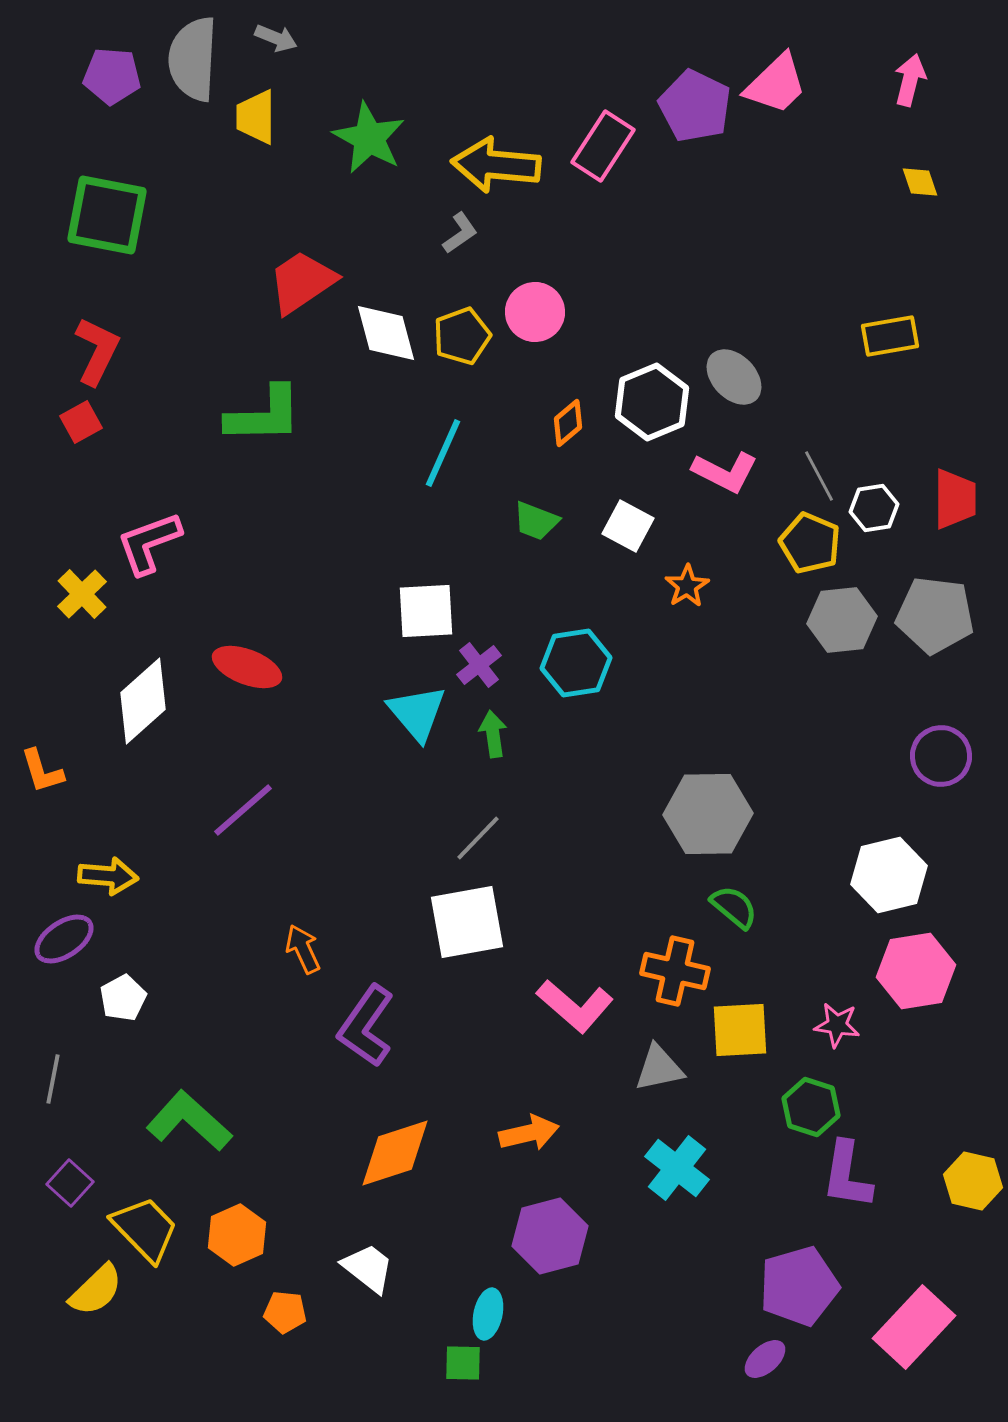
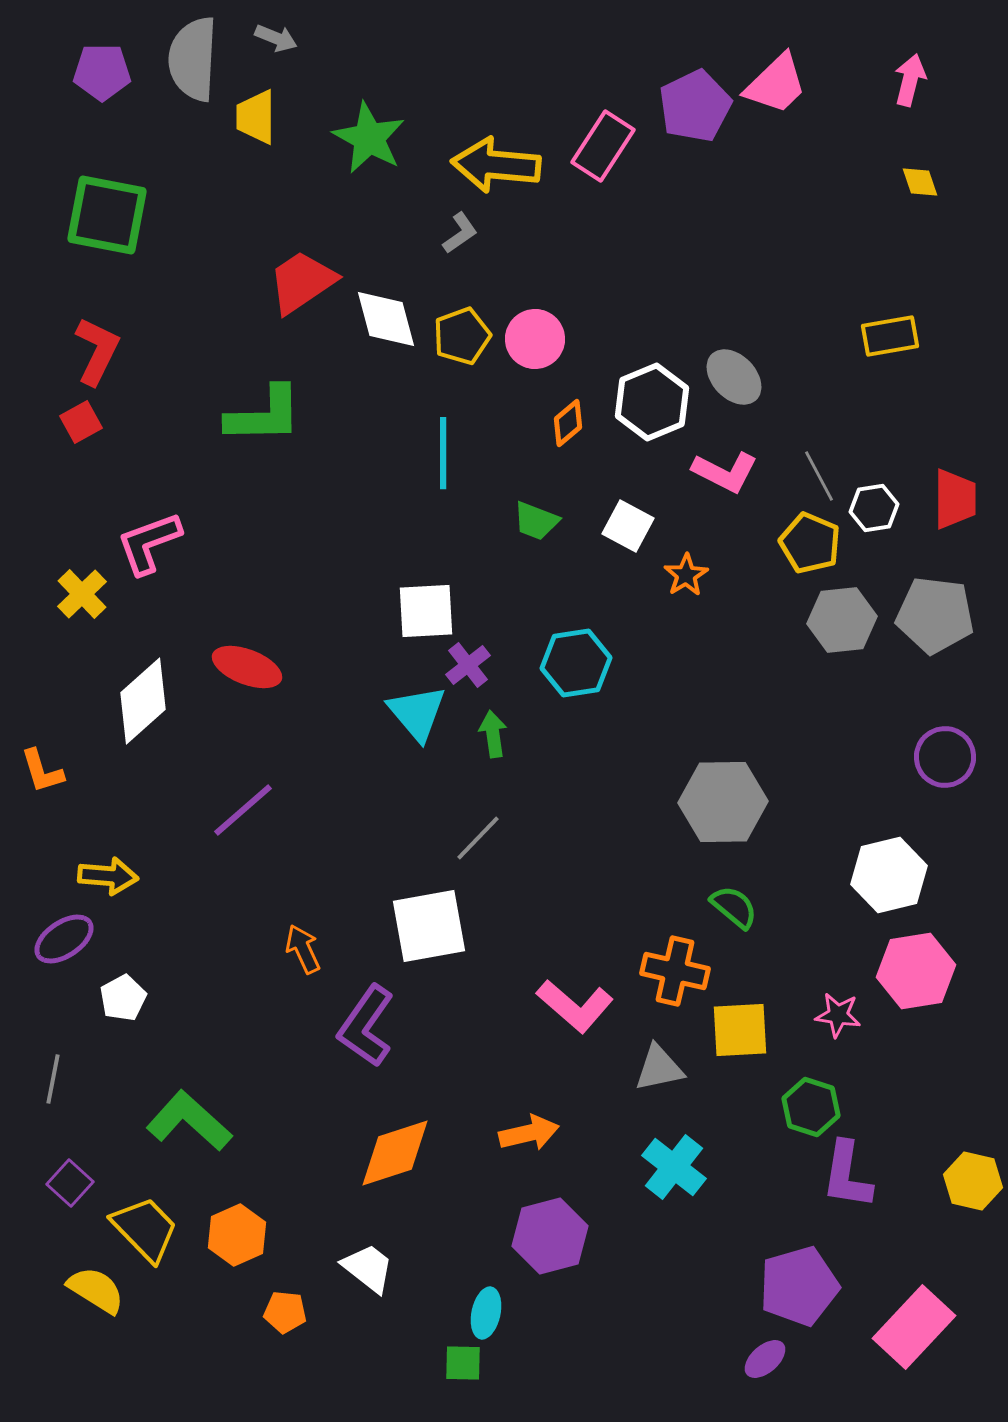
purple pentagon at (112, 76): moved 10 px left, 4 px up; rotated 4 degrees counterclockwise
purple pentagon at (695, 106): rotated 20 degrees clockwise
pink circle at (535, 312): moved 27 px down
white diamond at (386, 333): moved 14 px up
cyan line at (443, 453): rotated 24 degrees counterclockwise
orange star at (687, 586): moved 1 px left, 11 px up
purple cross at (479, 665): moved 11 px left
purple circle at (941, 756): moved 4 px right, 1 px down
gray hexagon at (708, 814): moved 15 px right, 12 px up
white square at (467, 922): moved 38 px left, 4 px down
pink star at (837, 1025): moved 1 px right, 10 px up
cyan cross at (677, 1168): moved 3 px left, 1 px up
yellow semicircle at (96, 1290): rotated 104 degrees counterclockwise
cyan ellipse at (488, 1314): moved 2 px left, 1 px up
